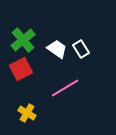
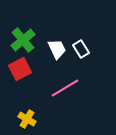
white trapezoid: rotated 30 degrees clockwise
red square: moved 1 px left
yellow cross: moved 6 px down
